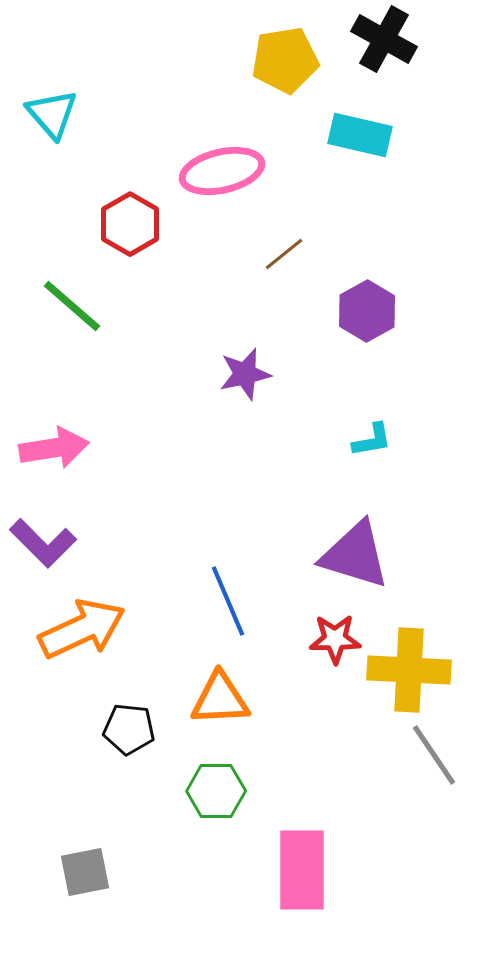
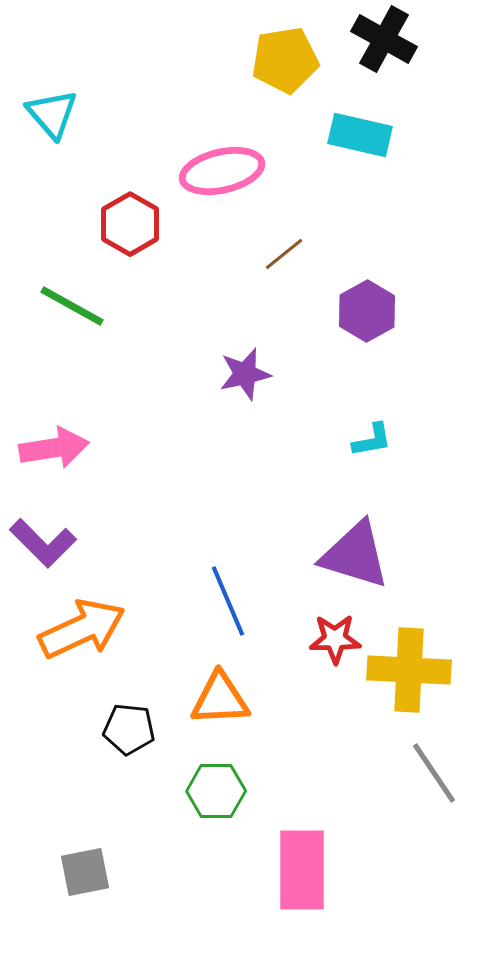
green line: rotated 12 degrees counterclockwise
gray line: moved 18 px down
